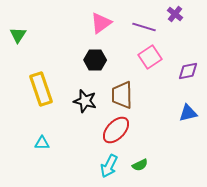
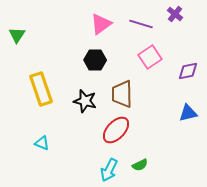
pink triangle: moved 1 px down
purple line: moved 3 px left, 3 px up
green triangle: moved 1 px left
brown trapezoid: moved 1 px up
cyan triangle: rotated 21 degrees clockwise
cyan arrow: moved 4 px down
